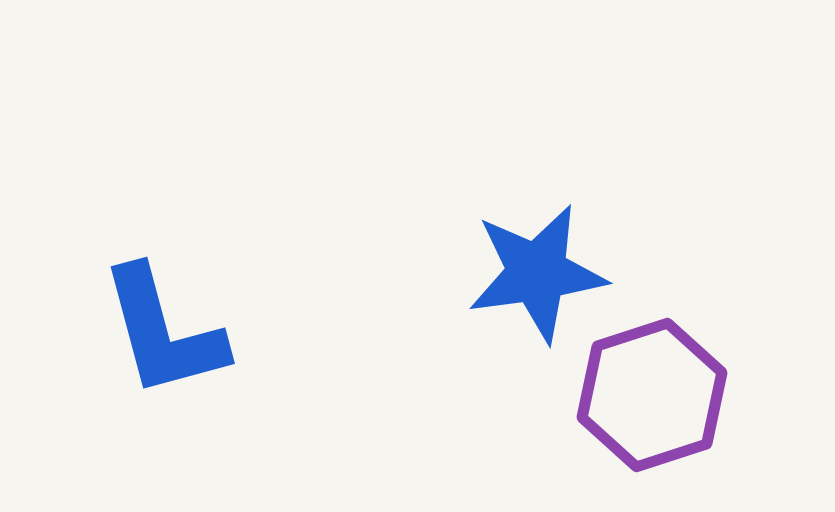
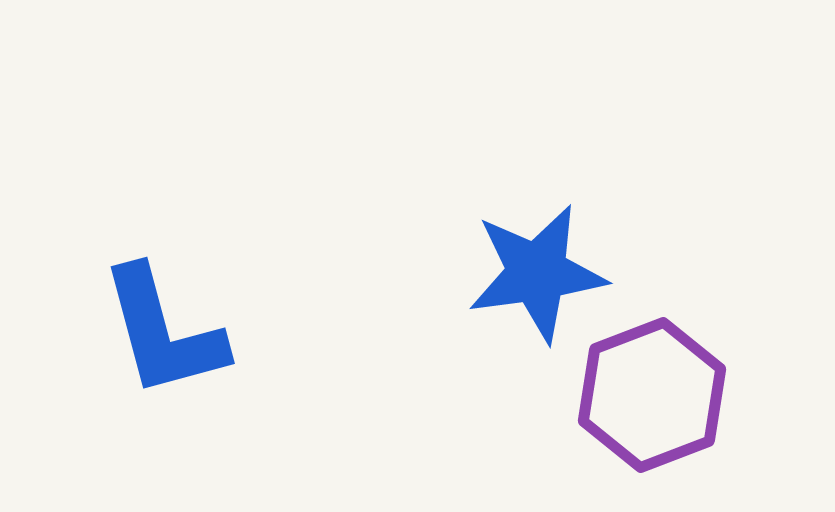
purple hexagon: rotated 3 degrees counterclockwise
